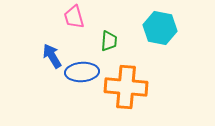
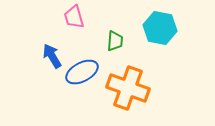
green trapezoid: moved 6 px right
blue ellipse: rotated 24 degrees counterclockwise
orange cross: moved 2 px right, 1 px down; rotated 15 degrees clockwise
